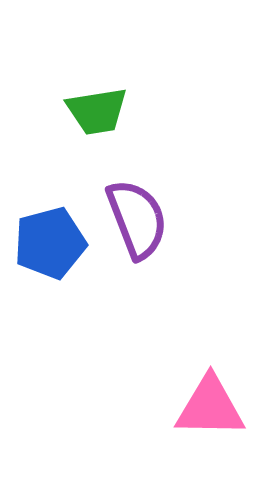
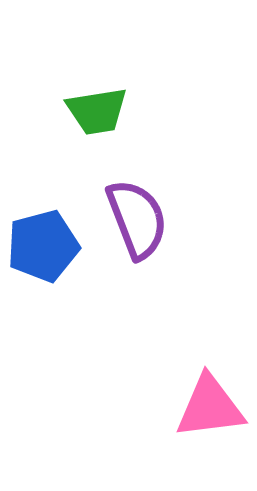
blue pentagon: moved 7 px left, 3 px down
pink triangle: rotated 8 degrees counterclockwise
